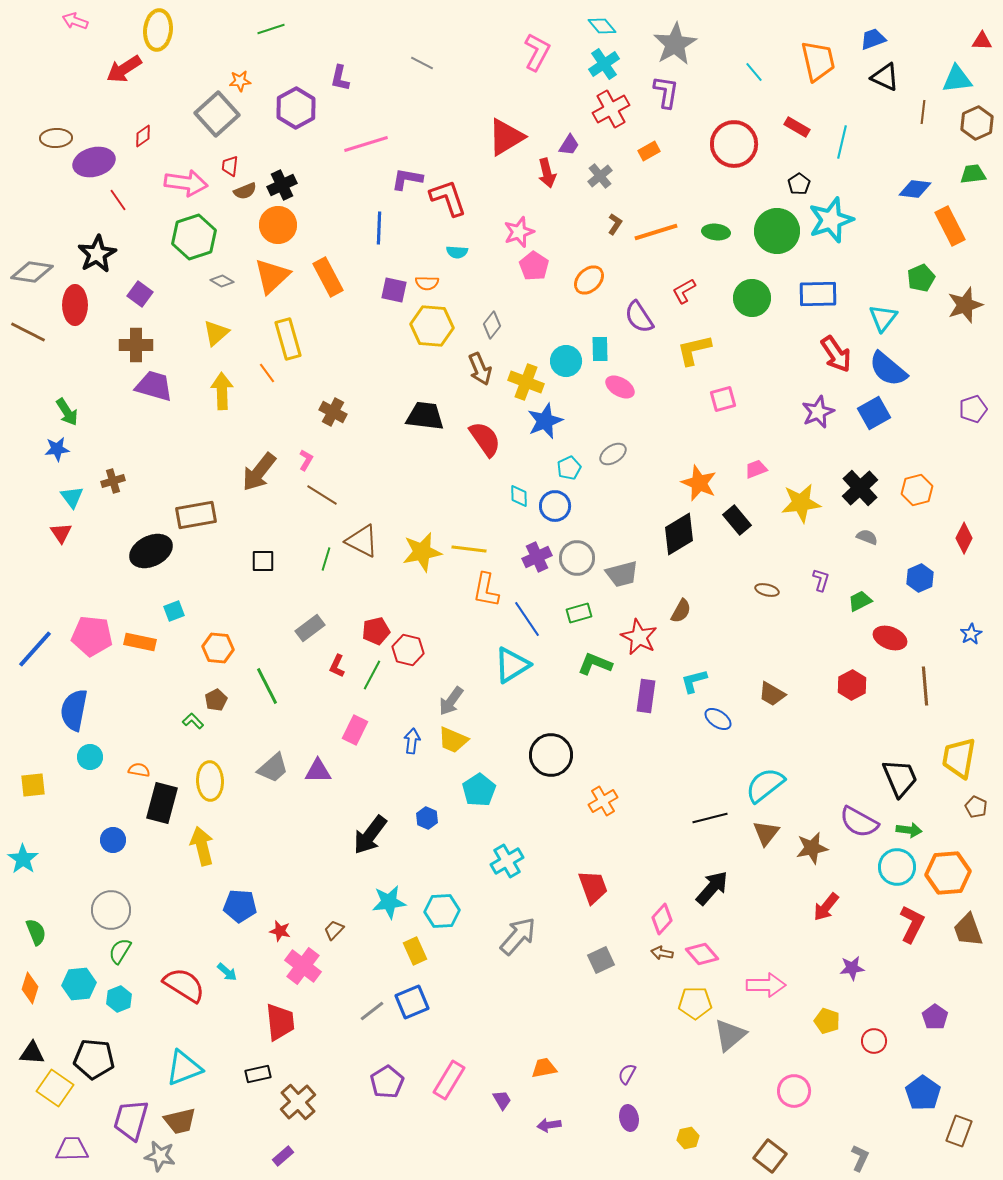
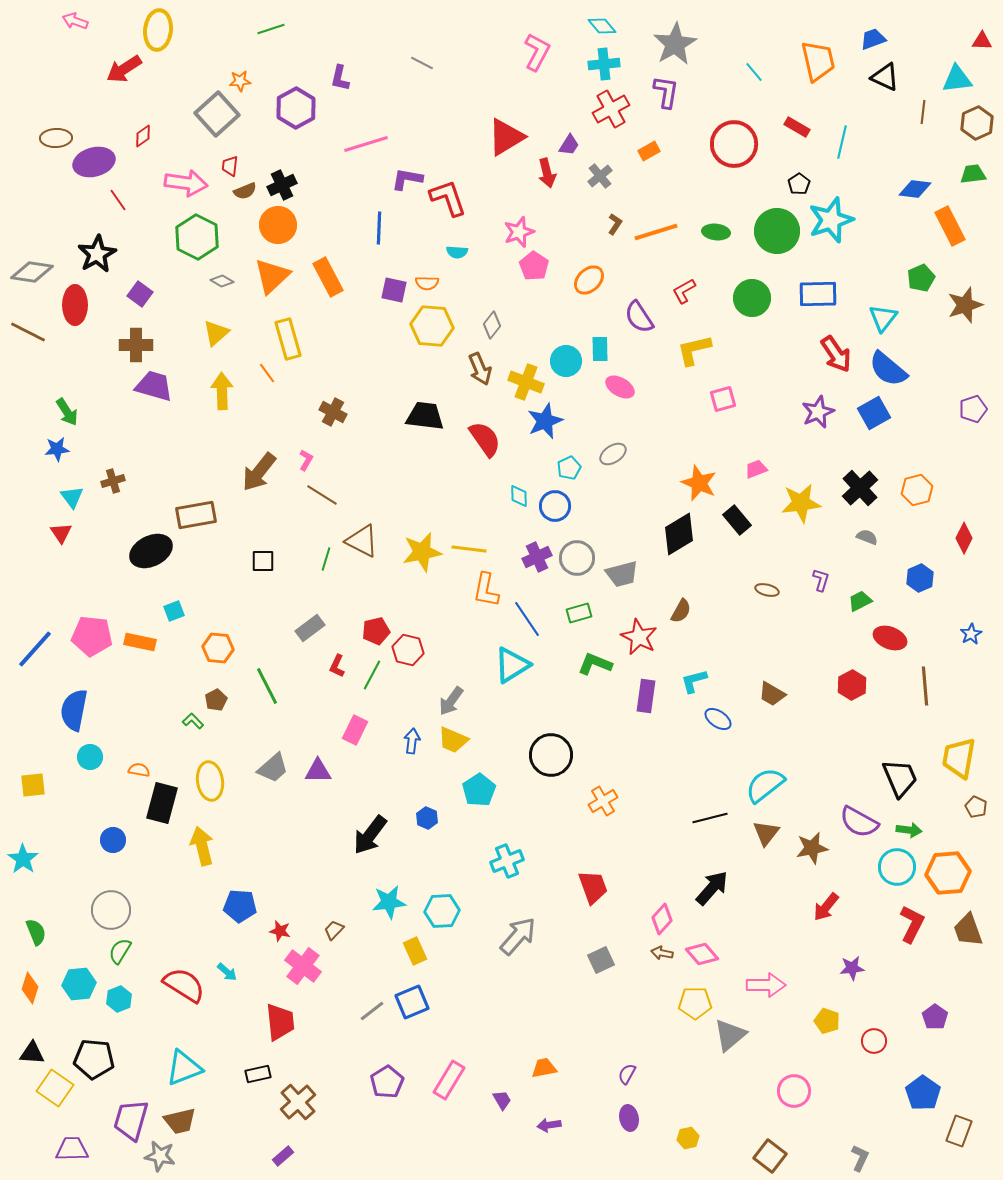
cyan cross at (604, 64): rotated 28 degrees clockwise
green hexagon at (194, 237): moved 3 px right; rotated 15 degrees counterclockwise
yellow ellipse at (210, 781): rotated 6 degrees counterclockwise
cyan cross at (507, 861): rotated 8 degrees clockwise
